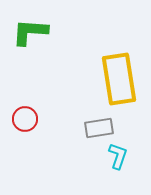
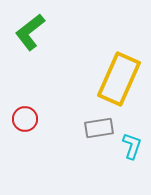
green L-shape: rotated 42 degrees counterclockwise
yellow rectangle: rotated 33 degrees clockwise
cyan L-shape: moved 14 px right, 10 px up
